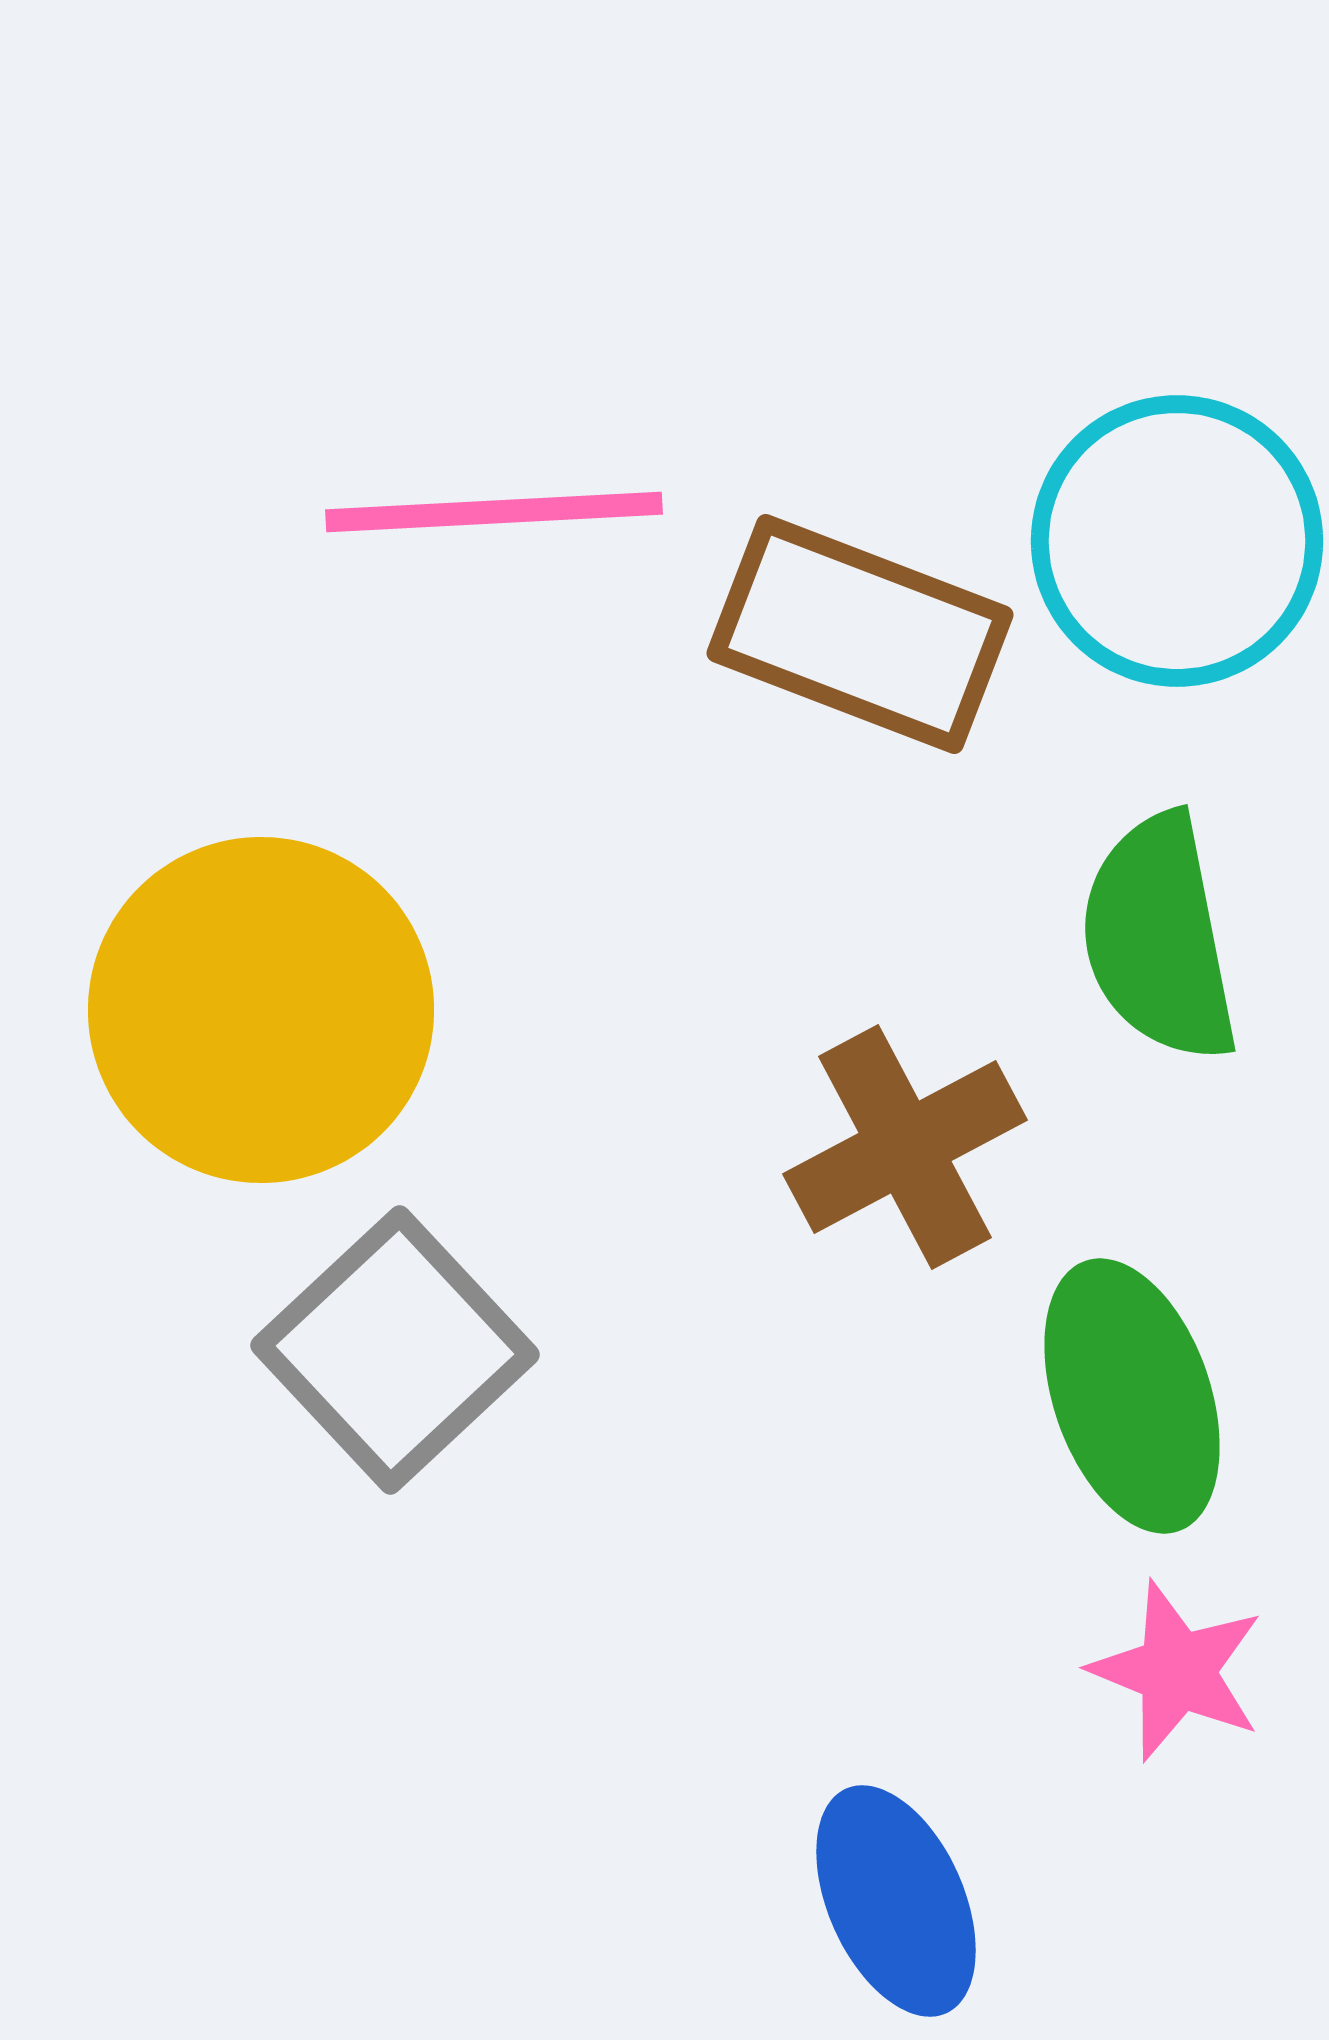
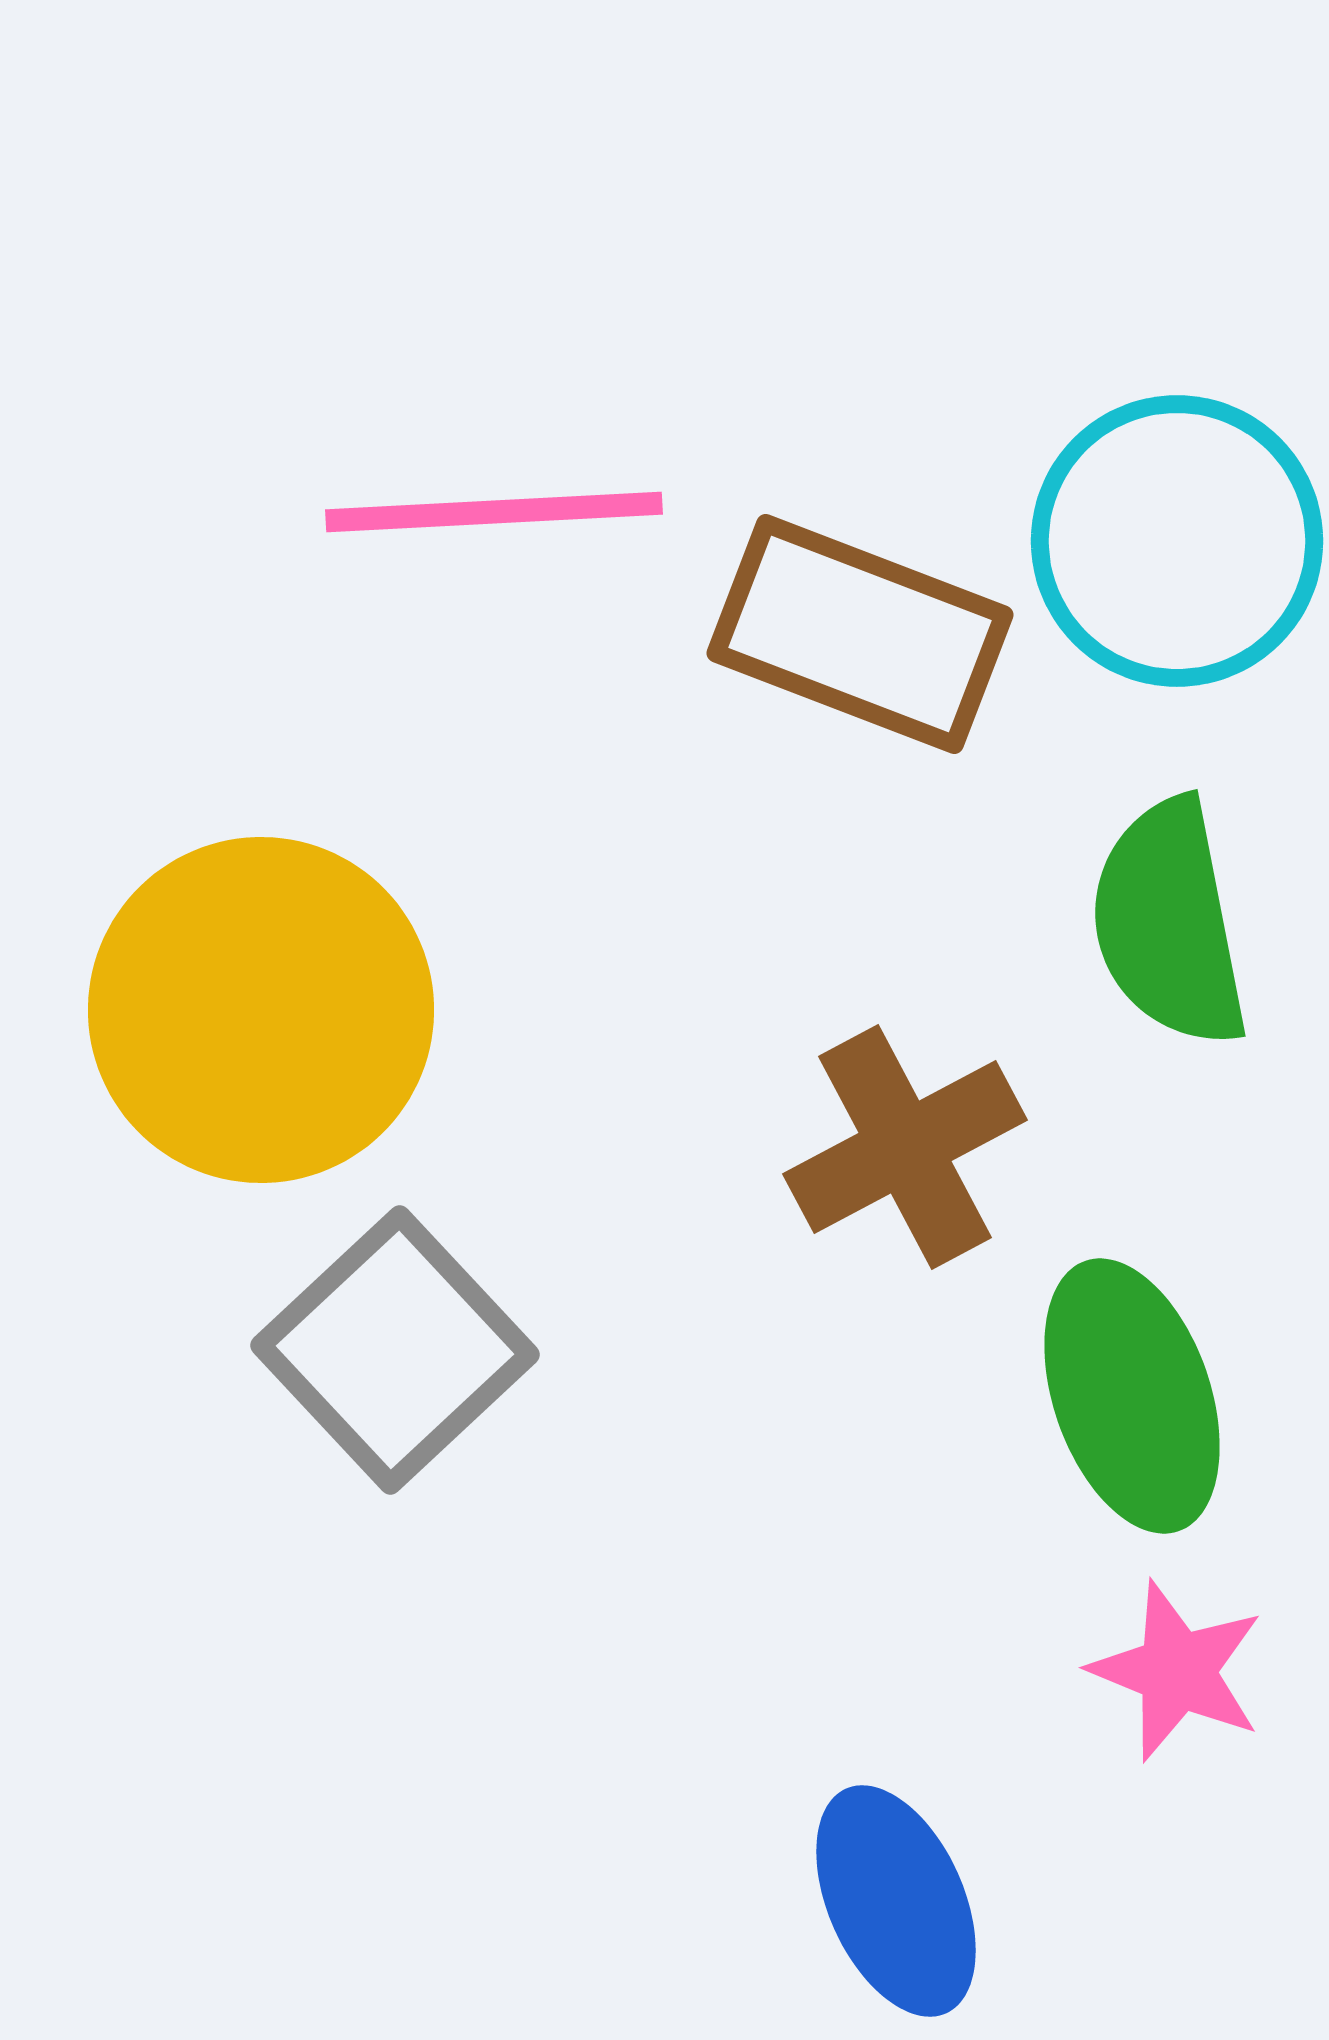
green semicircle: moved 10 px right, 15 px up
